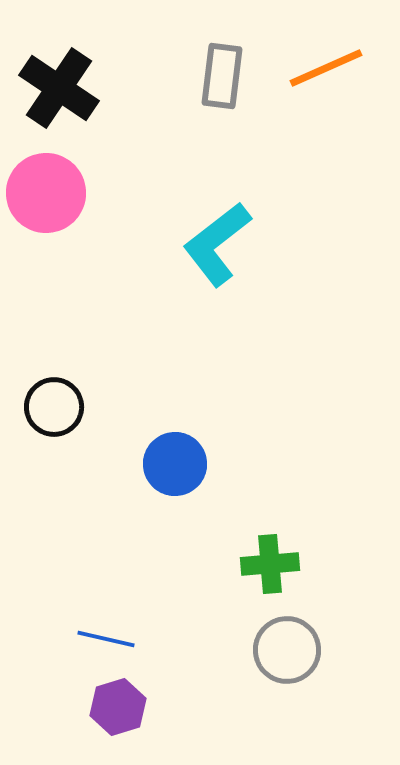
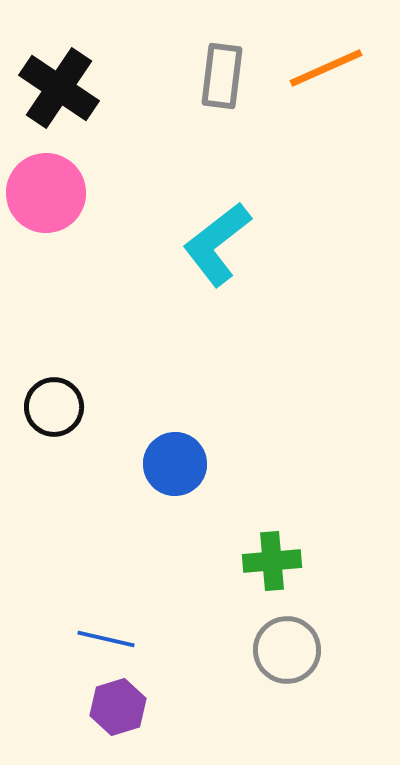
green cross: moved 2 px right, 3 px up
